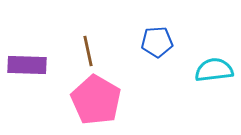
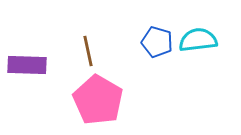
blue pentagon: rotated 20 degrees clockwise
cyan semicircle: moved 16 px left, 30 px up
pink pentagon: moved 2 px right
